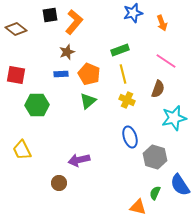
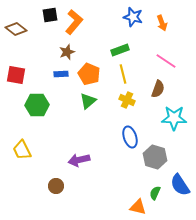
blue star: moved 4 px down; rotated 30 degrees clockwise
cyan star: rotated 15 degrees clockwise
brown circle: moved 3 px left, 3 px down
